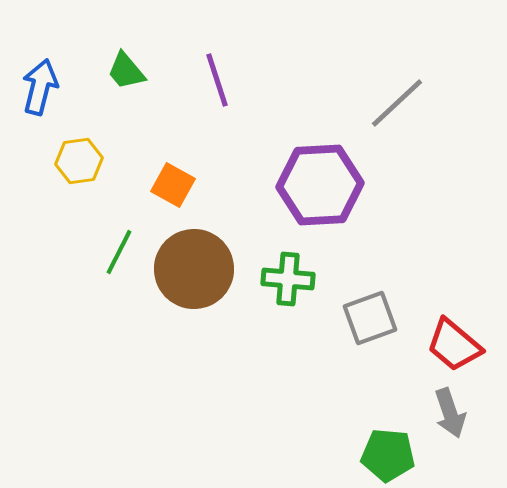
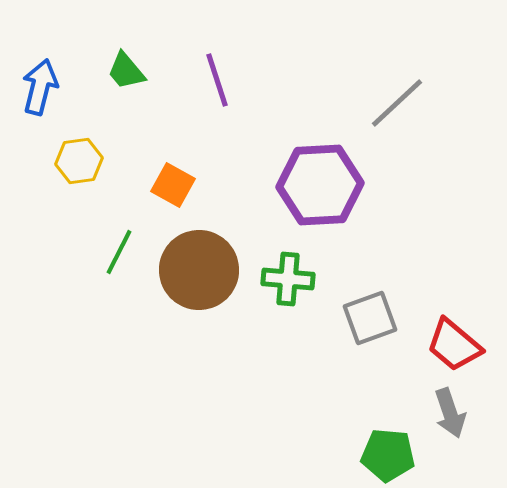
brown circle: moved 5 px right, 1 px down
